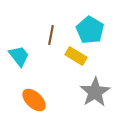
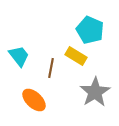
cyan pentagon: rotated 8 degrees counterclockwise
brown line: moved 33 px down
